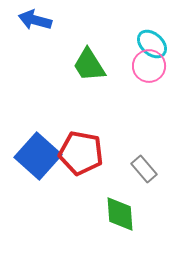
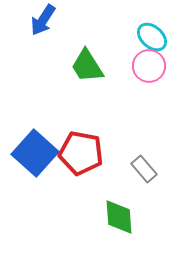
blue arrow: moved 8 px right; rotated 72 degrees counterclockwise
cyan ellipse: moved 7 px up
green trapezoid: moved 2 px left, 1 px down
blue square: moved 3 px left, 3 px up
green diamond: moved 1 px left, 3 px down
